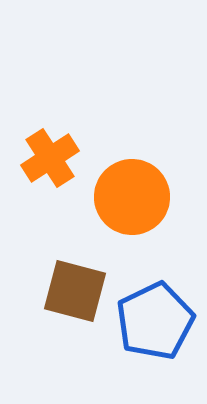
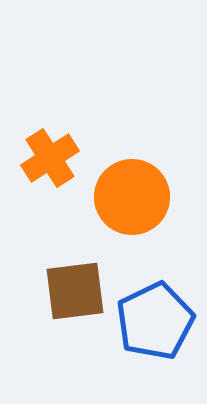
brown square: rotated 22 degrees counterclockwise
